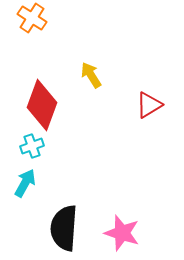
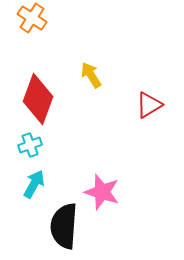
red diamond: moved 4 px left, 6 px up
cyan cross: moved 2 px left, 1 px up
cyan arrow: moved 9 px right, 1 px down
black semicircle: moved 2 px up
pink star: moved 20 px left, 41 px up
